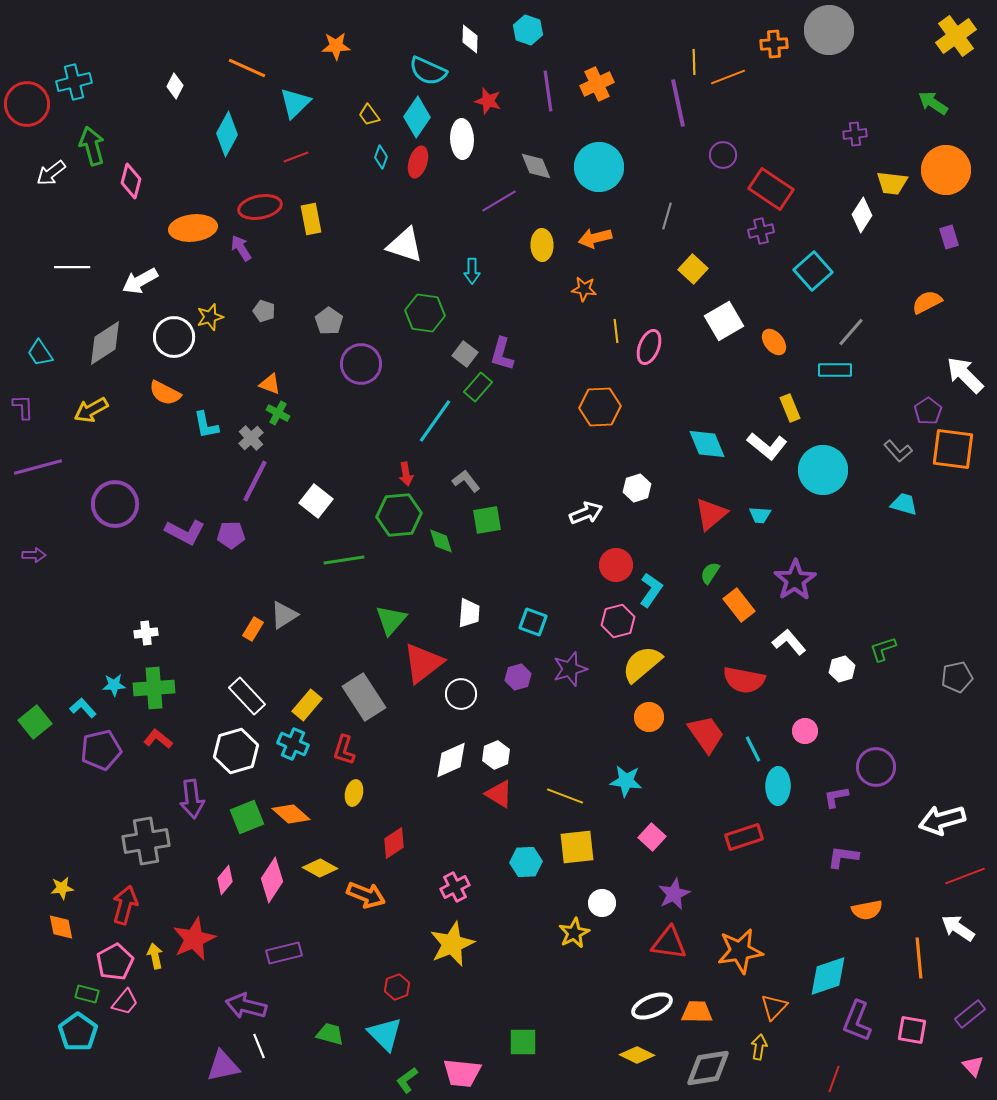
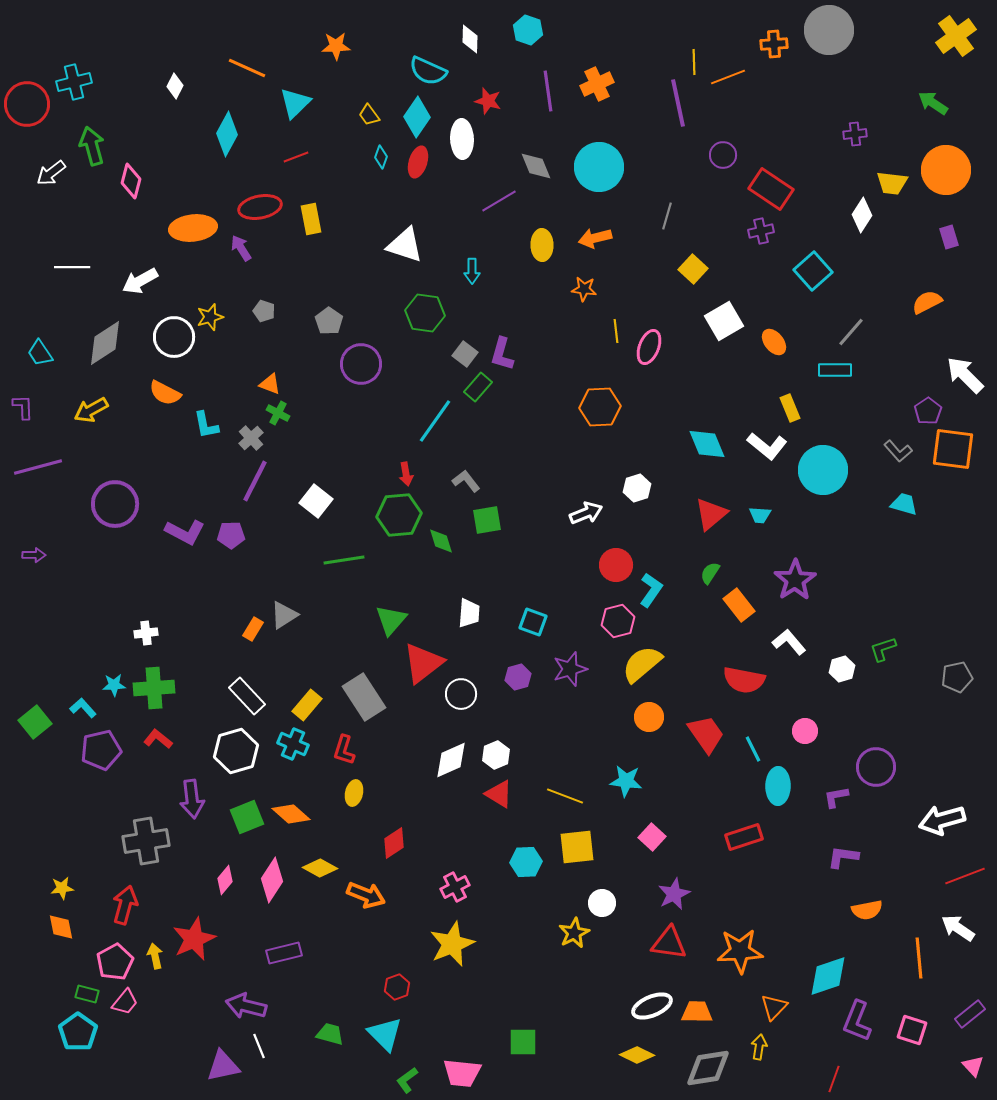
orange star at (740, 951): rotated 6 degrees clockwise
pink square at (912, 1030): rotated 8 degrees clockwise
